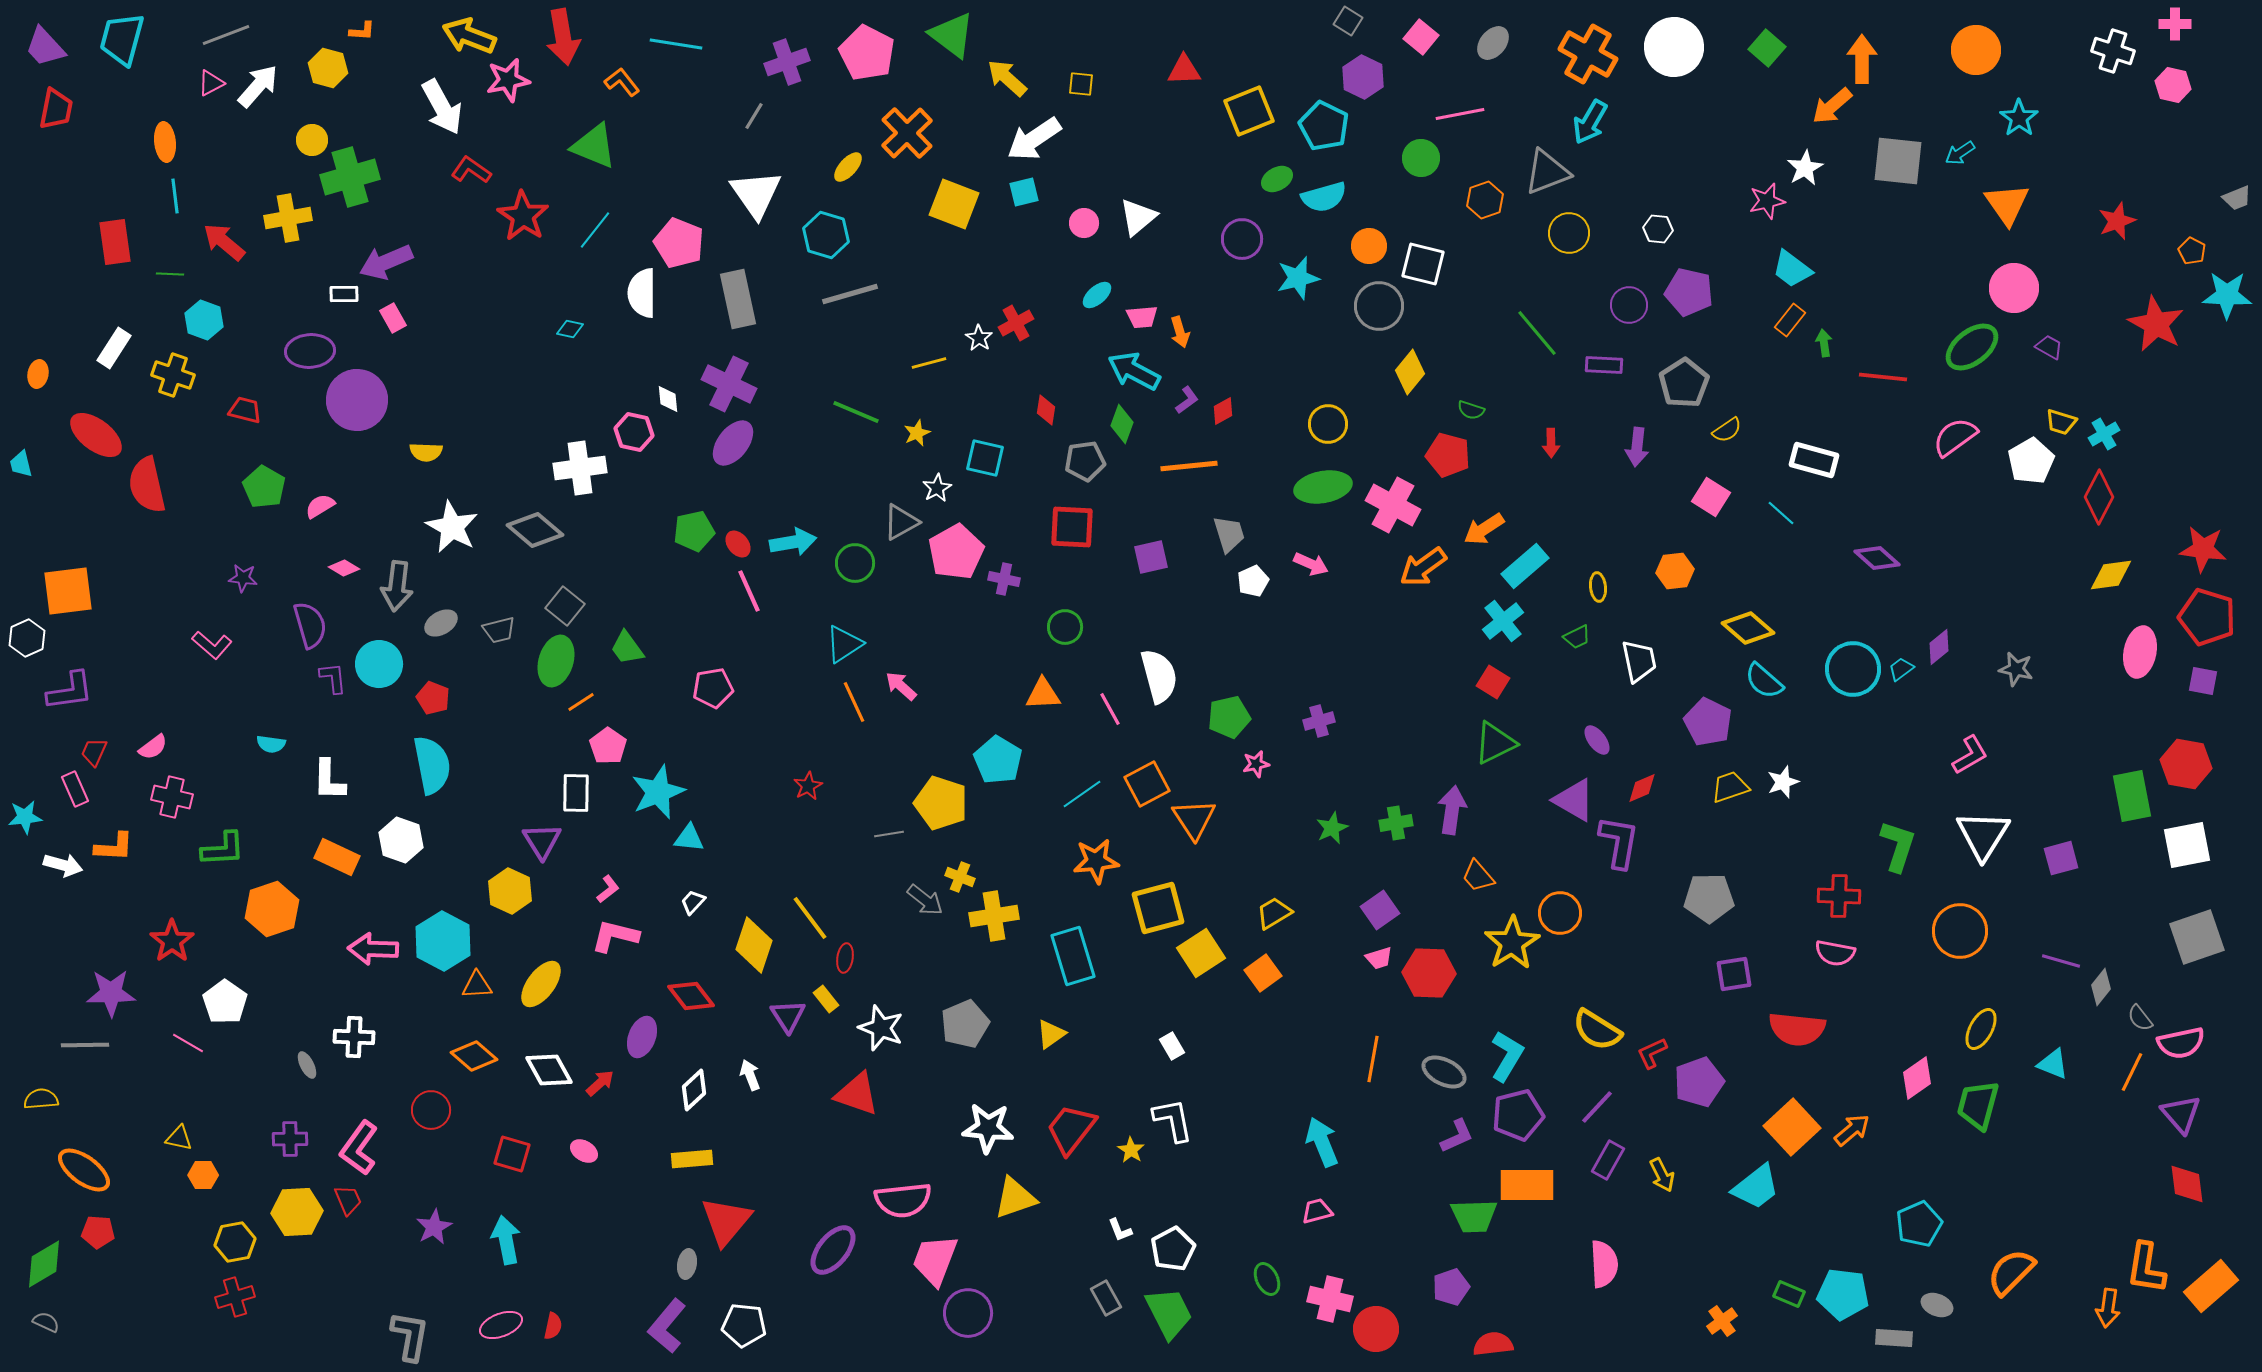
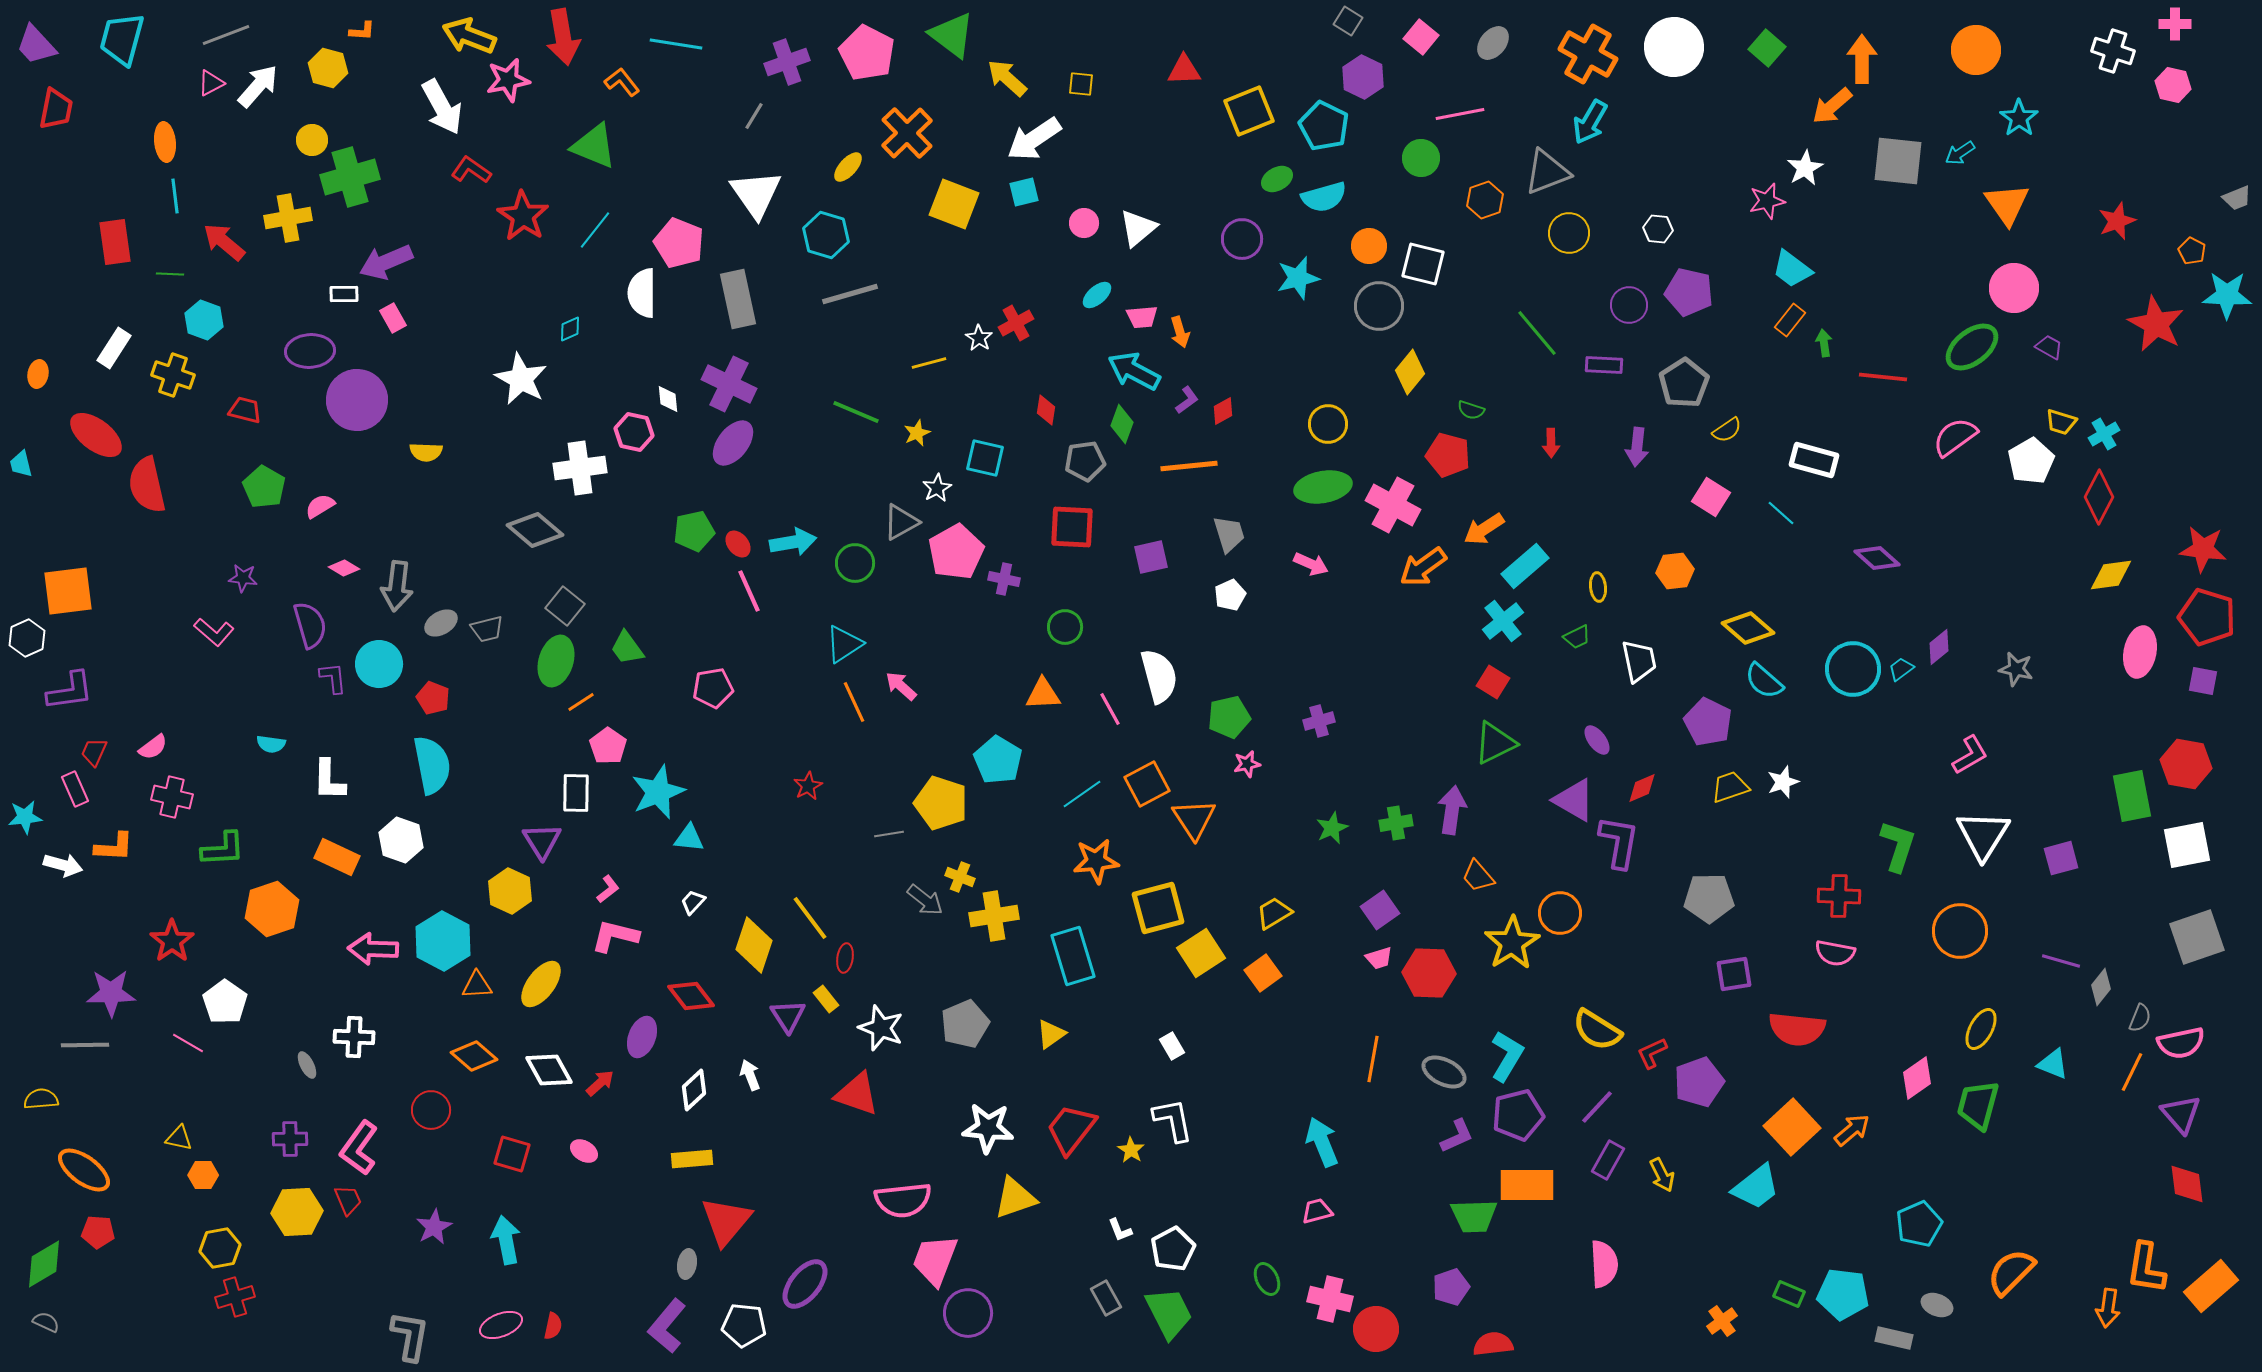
purple trapezoid at (45, 47): moved 9 px left, 2 px up
white triangle at (1138, 217): moved 11 px down
cyan diamond at (570, 329): rotated 36 degrees counterclockwise
white star at (452, 527): moved 69 px right, 148 px up
white pentagon at (1253, 581): moved 23 px left, 14 px down
gray trapezoid at (499, 630): moved 12 px left, 1 px up
pink L-shape at (212, 645): moved 2 px right, 13 px up
pink star at (1256, 764): moved 9 px left
gray semicircle at (2140, 1018): rotated 120 degrees counterclockwise
yellow hexagon at (235, 1242): moved 15 px left, 6 px down
purple ellipse at (833, 1250): moved 28 px left, 34 px down
gray rectangle at (1894, 1338): rotated 9 degrees clockwise
